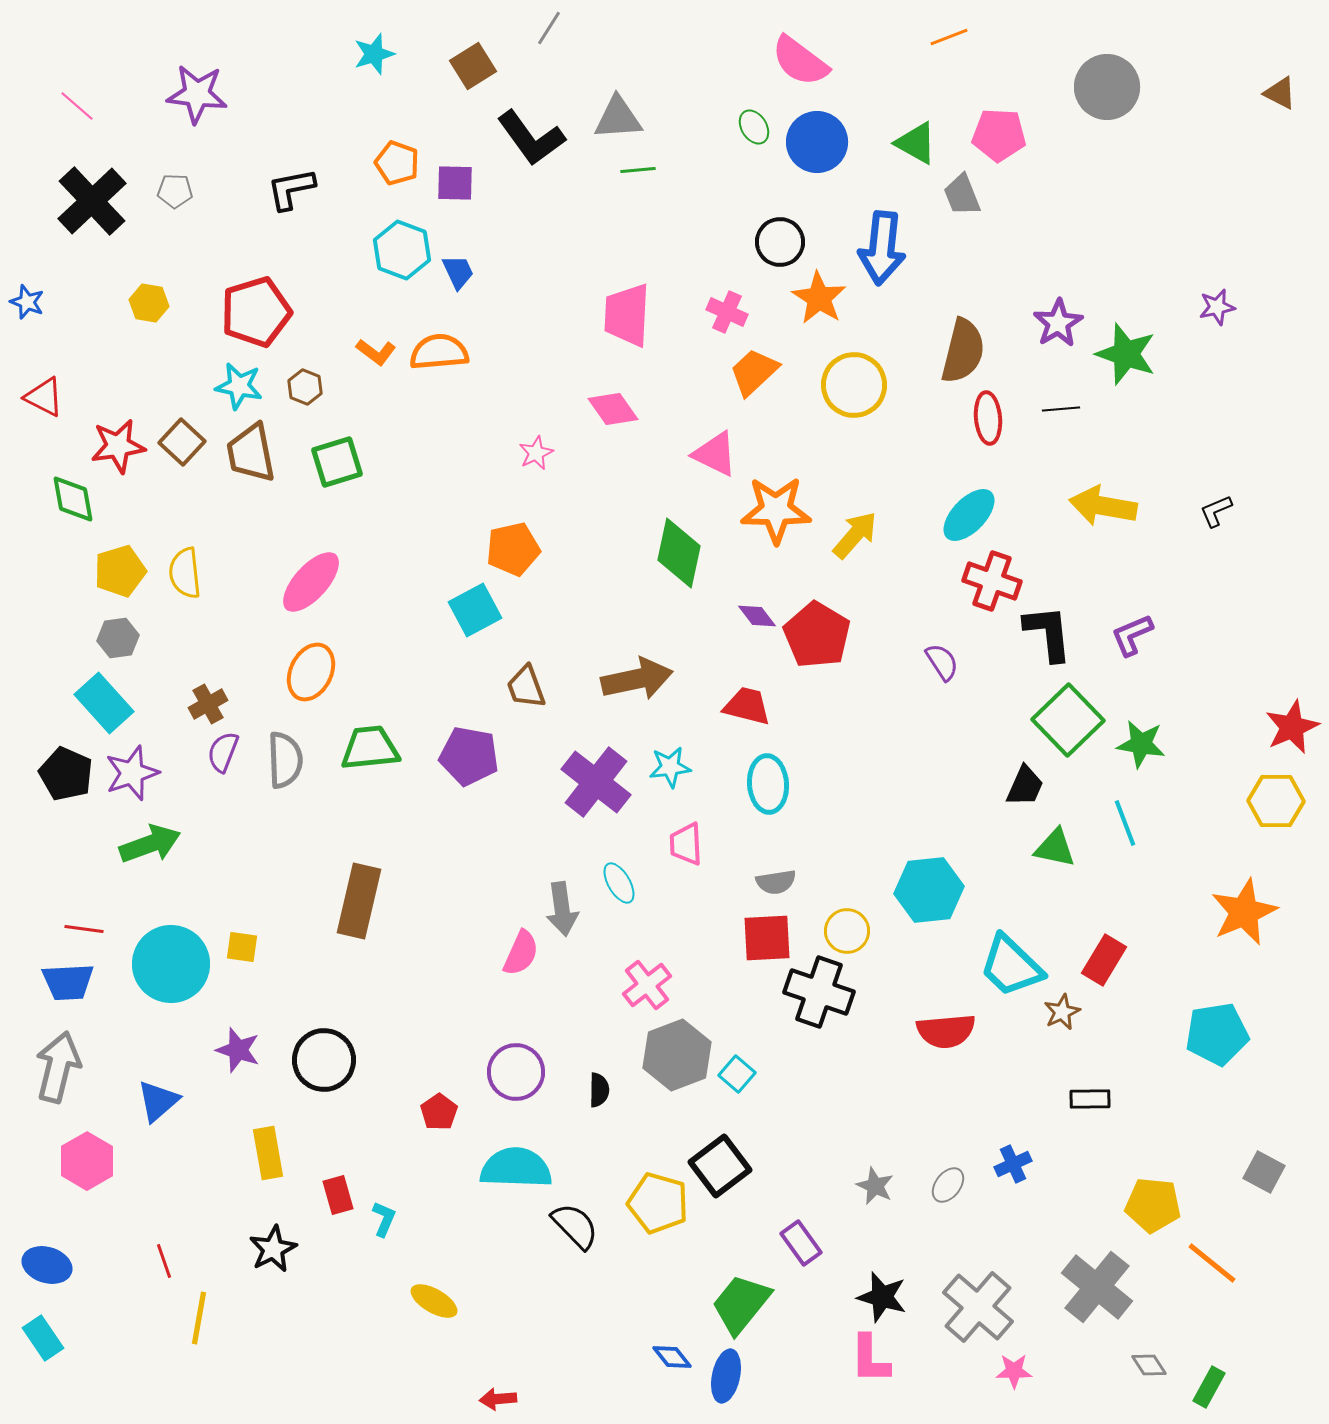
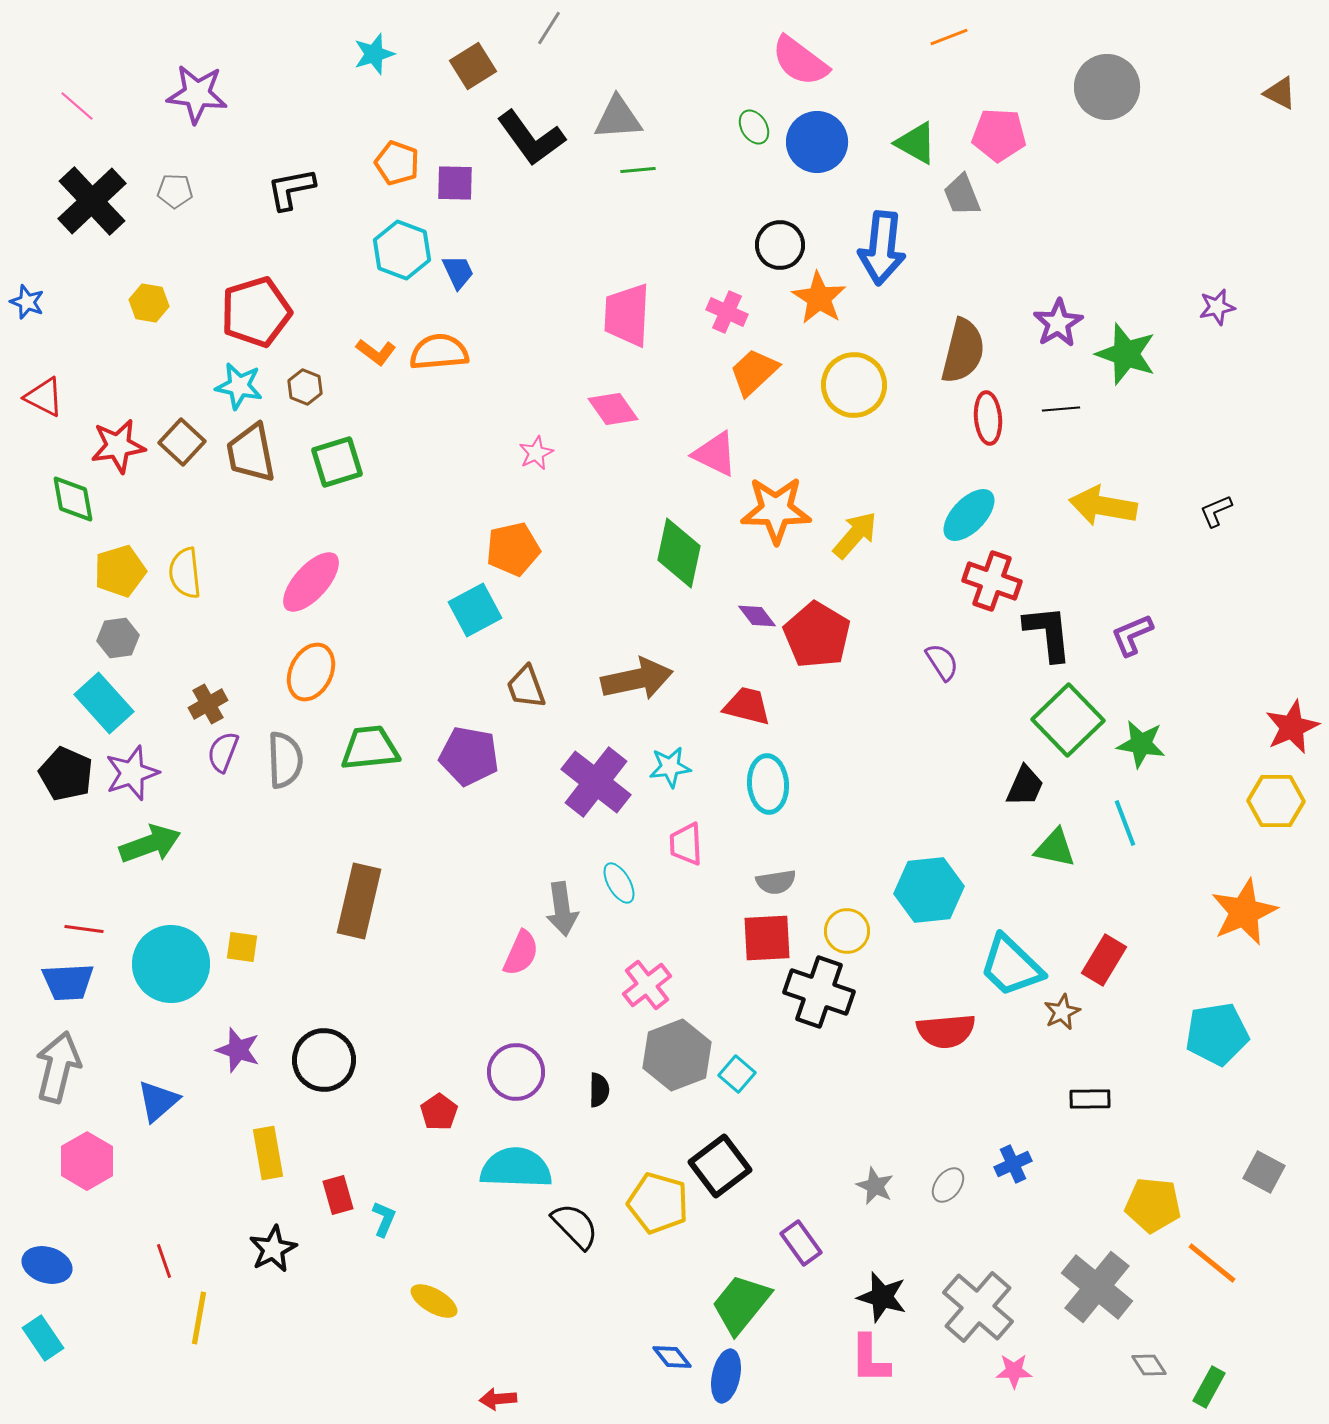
black circle at (780, 242): moved 3 px down
